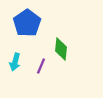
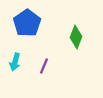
green diamond: moved 15 px right, 12 px up; rotated 15 degrees clockwise
purple line: moved 3 px right
